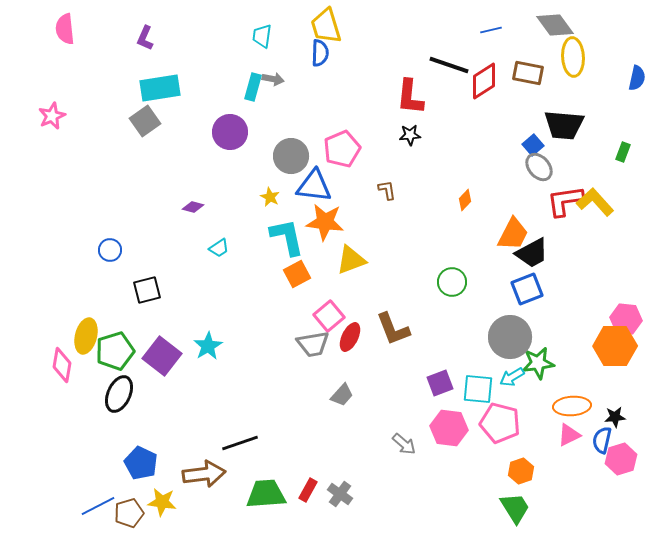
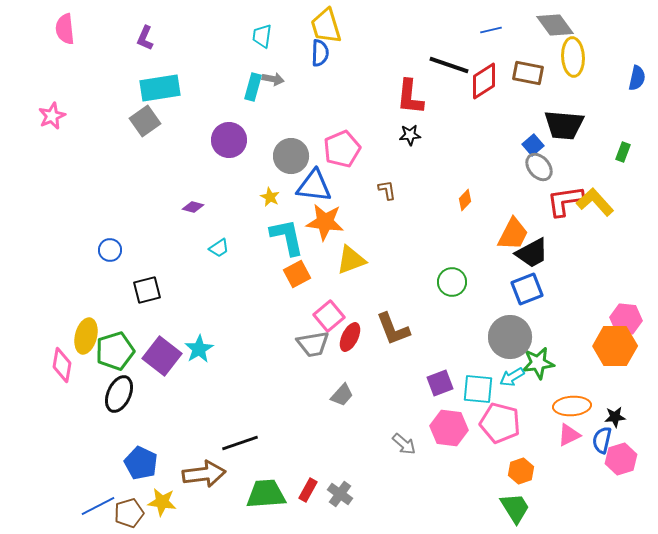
purple circle at (230, 132): moved 1 px left, 8 px down
cyan star at (208, 346): moved 9 px left, 3 px down
